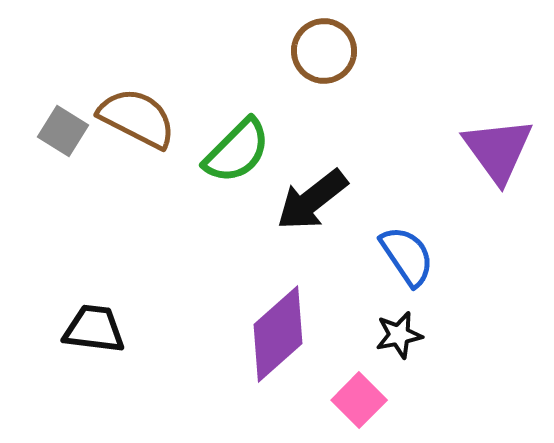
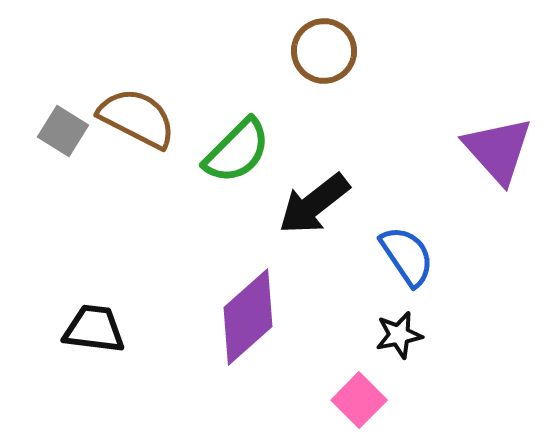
purple triangle: rotated 6 degrees counterclockwise
black arrow: moved 2 px right, 4 px down
purple diamond: moved 30 px left, 17 px up
